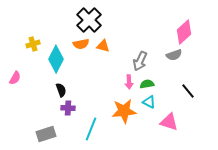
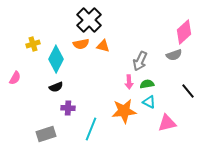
black semicircle: moved 5 px left, 3 px up; rotated 88 degrees clockwise
pink triangle: moved 2 px left, 1 px down; rotated 30 degrees counterclockwise
